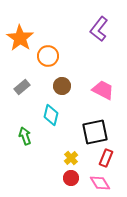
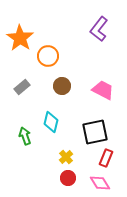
cyan diamond: moved 7 px down
yellow cross: moved 5 px left, 1 px up
red circle: moved 3 px left
